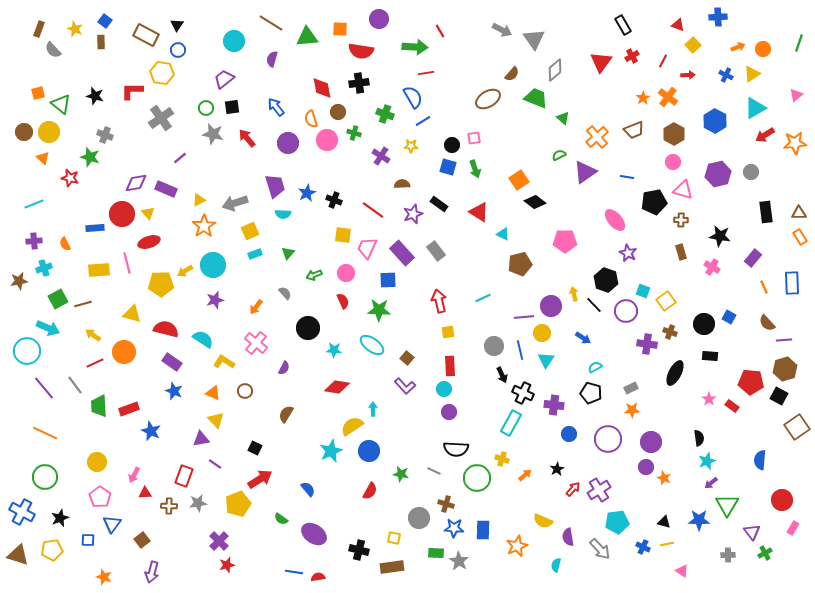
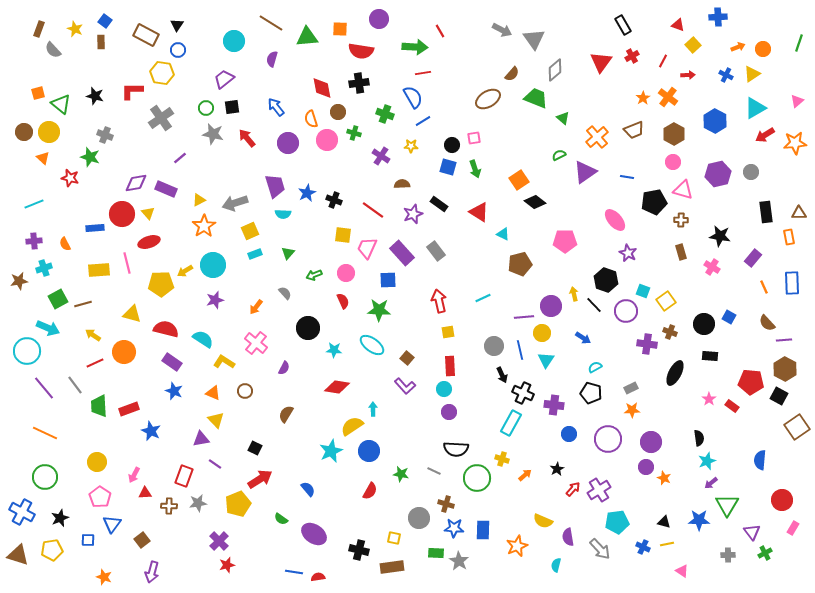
red line at (426, 73): moved 3 px left
pink triangle at (796, 95): moved 1 px right, 6 px down
orange rectangle at (800, 237): moved 11 px left; rotated 21 degrees clockwise
brown hexagon at (785, 369): rotated 15 degrees counterclockwise
